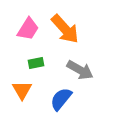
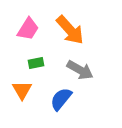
orange arrow: moved 5 px right, 1 px down
